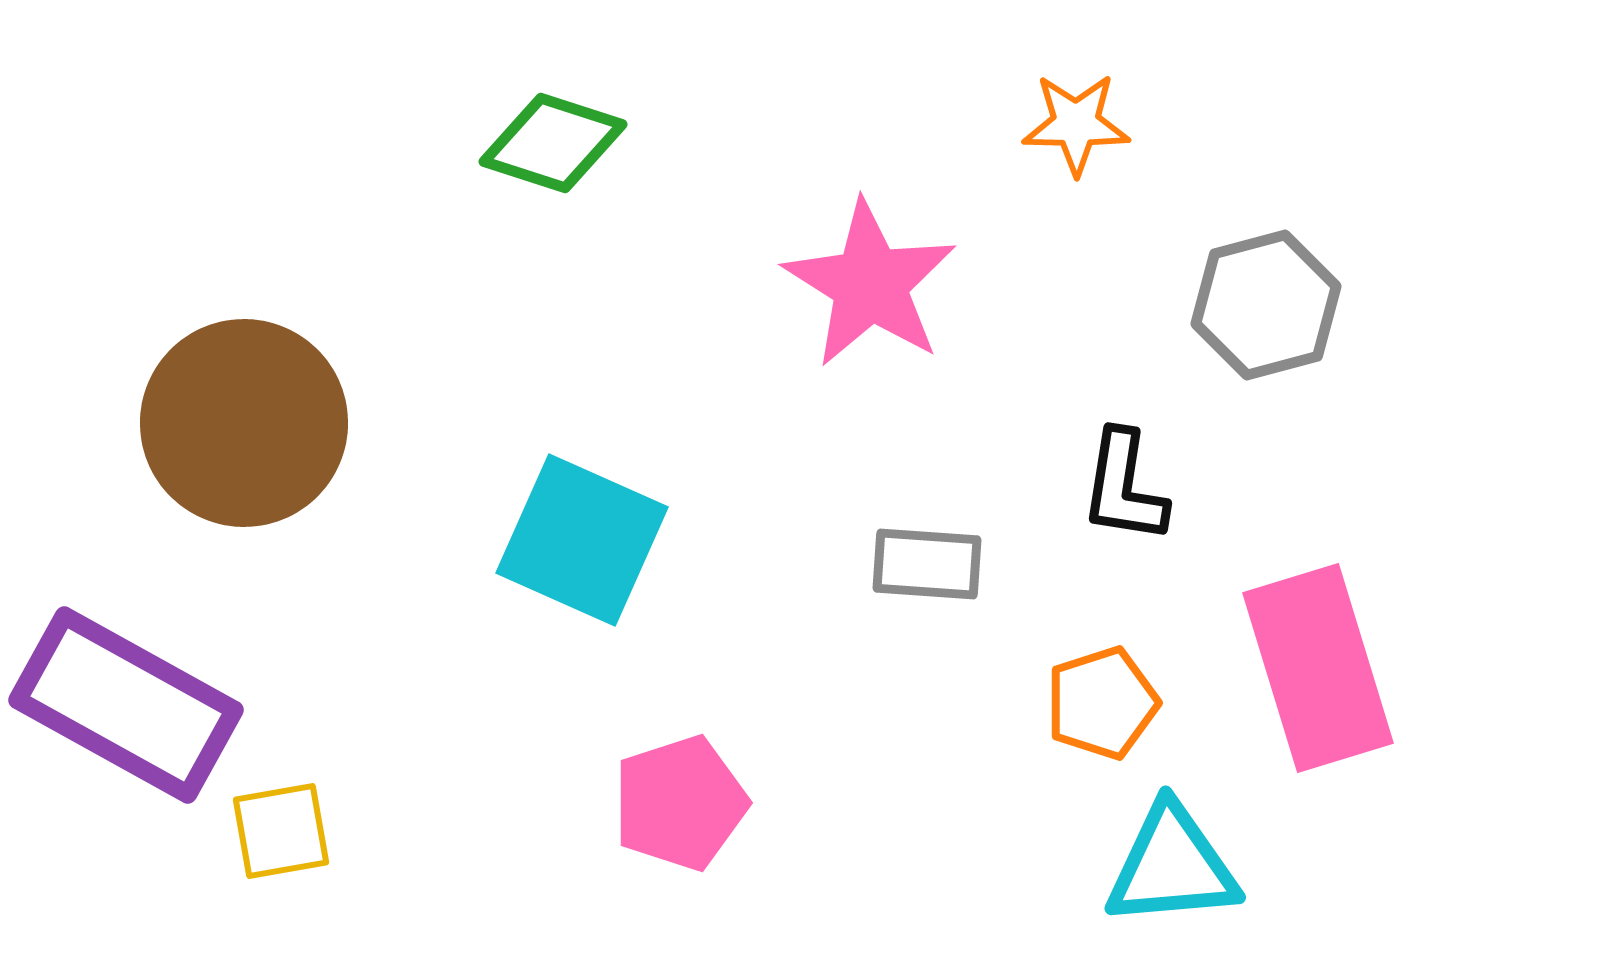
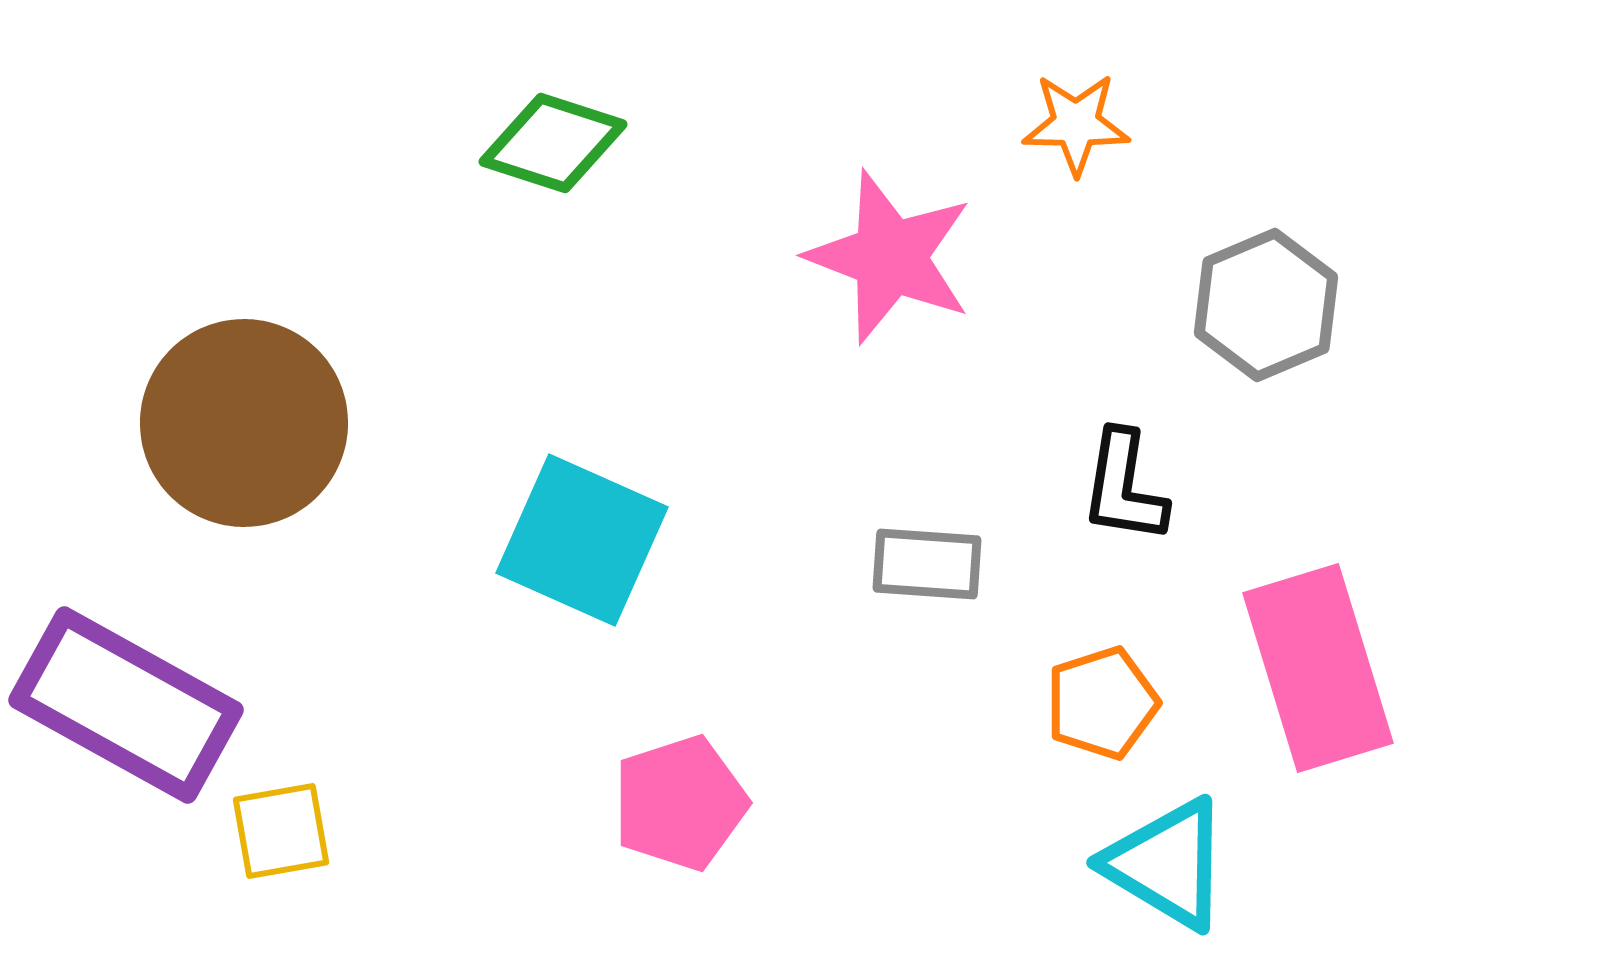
pink star: moved 20 px right, 27 px up; rotated 11 degrees counterclockwise
gray hexagon: rotated 8 degrees counterclockwise
cyan triangle: moved 5 px left, 2 px up; rotated 36 degrees clockwise
